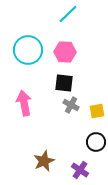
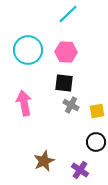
pink hexagon: moved 1 px right
